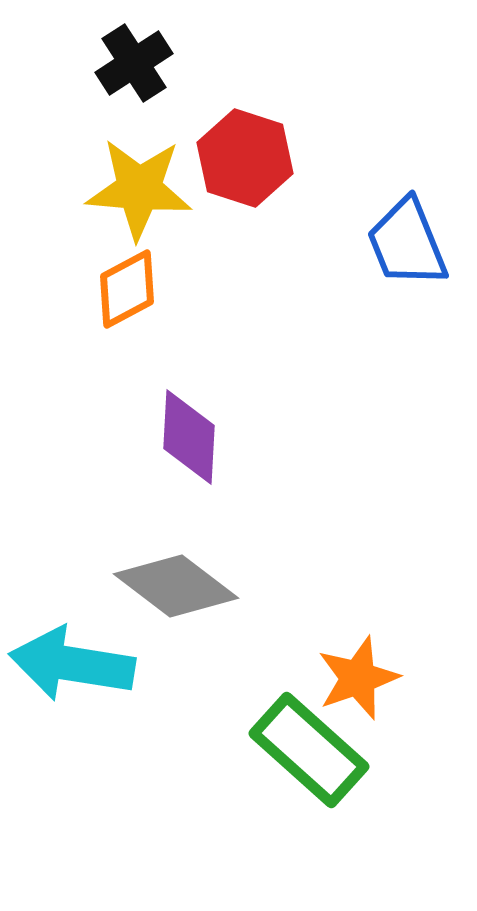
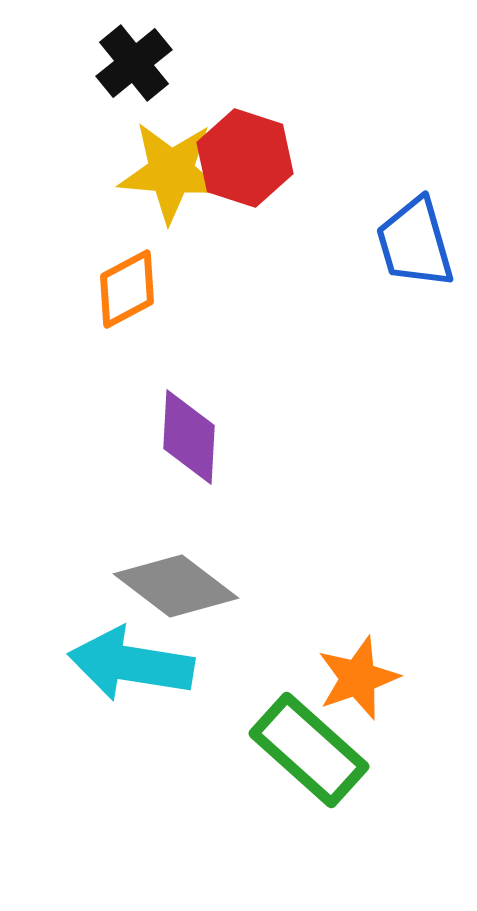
black cross: rotated 6 degrees counterclockwise
yellow star: moved 32 px right, 17 px up
blue trapezoid: moved 8 px right; rotated 6 degrees clockwise
cyan arrow: moved 59 px right
